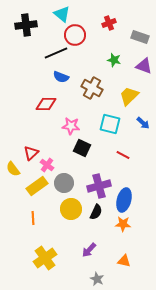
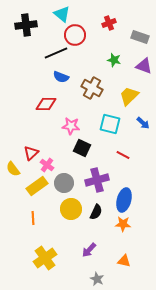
purple cross: moved 2 px left, 6 px up
